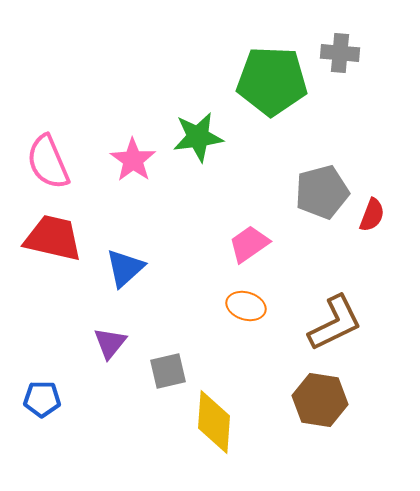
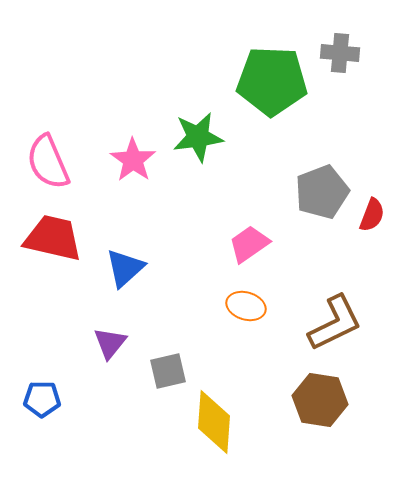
gray pentagon: rotated 6 degrees counterclockwise
